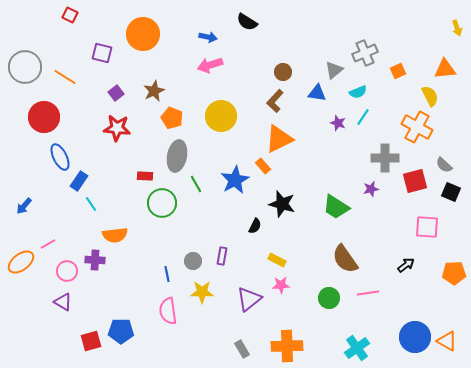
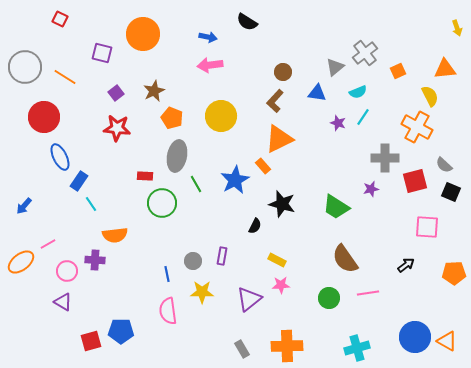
red square at (70, 15): moved 10 px left, 4 px down
gray cross at (365, 53): rotated 15 degrees counterclockwise
pink arrow at (210, 65): rotated 10 degrees clockwise
gray triangle at (334, 70): moved 1 px right, 3 px up
cyan cross at (357, 348): rotated 20 degrees clockwise
